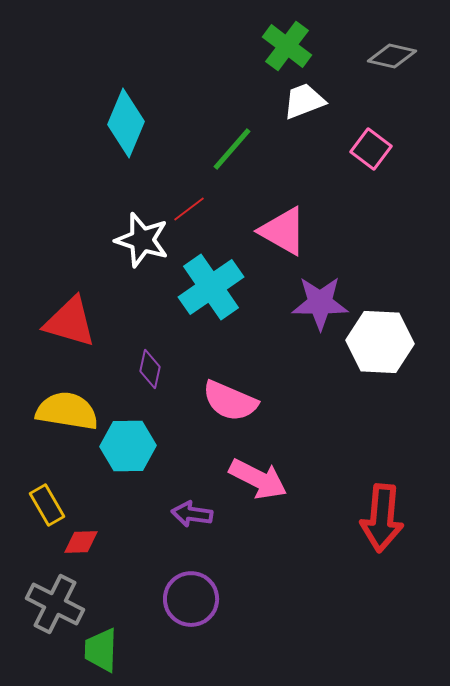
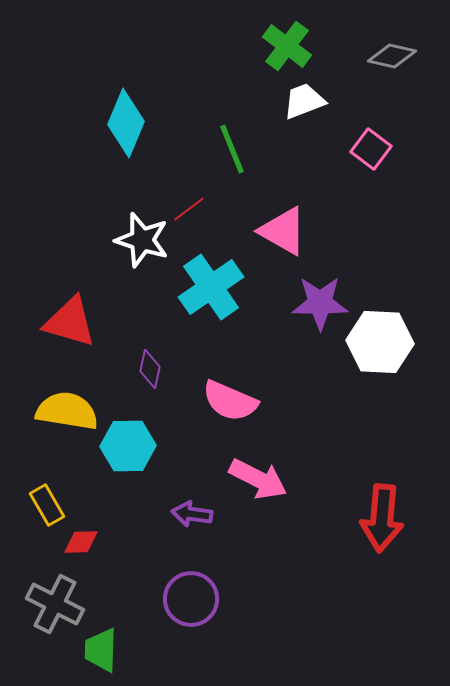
green line: rotated 63 degrees counterclockwise
